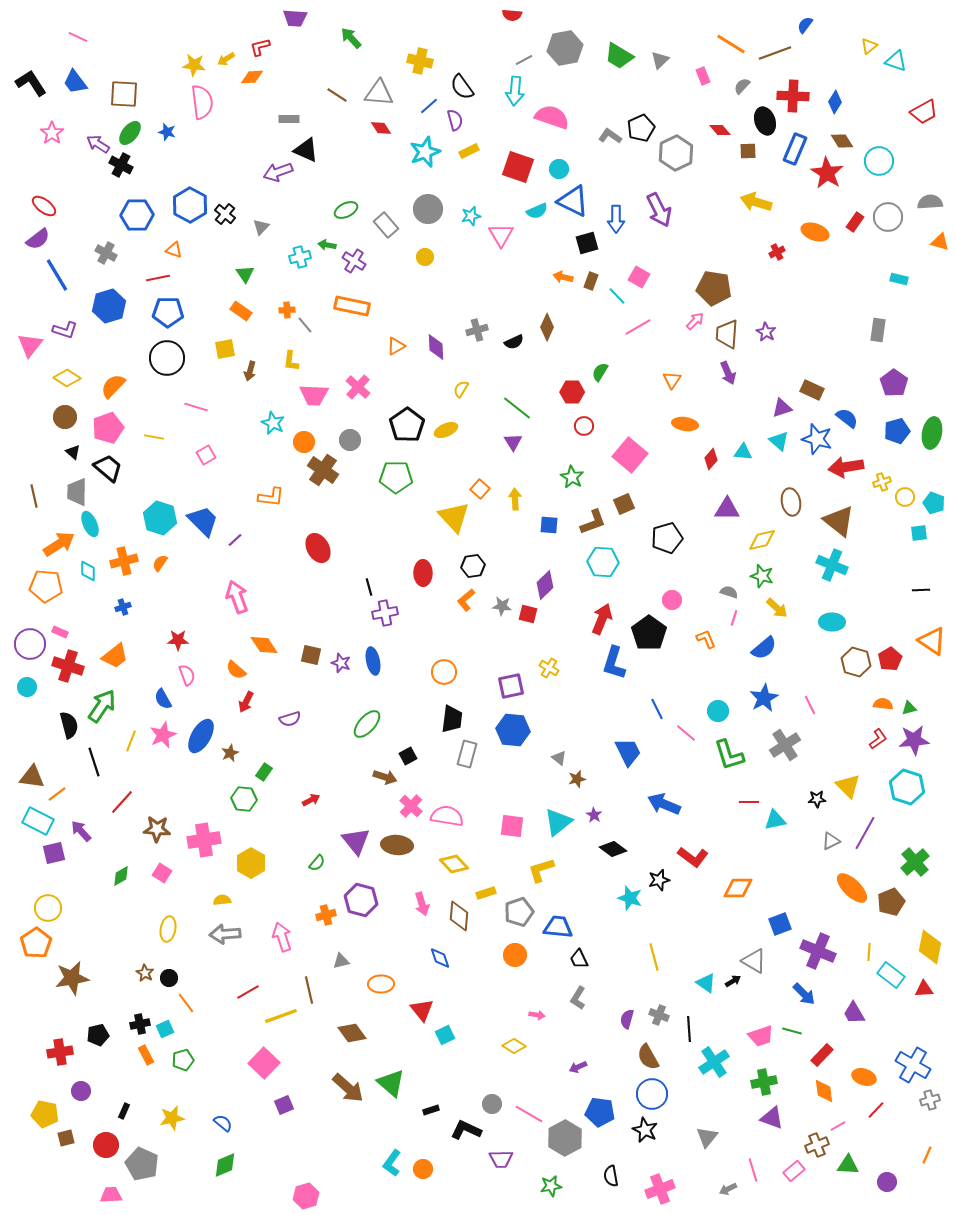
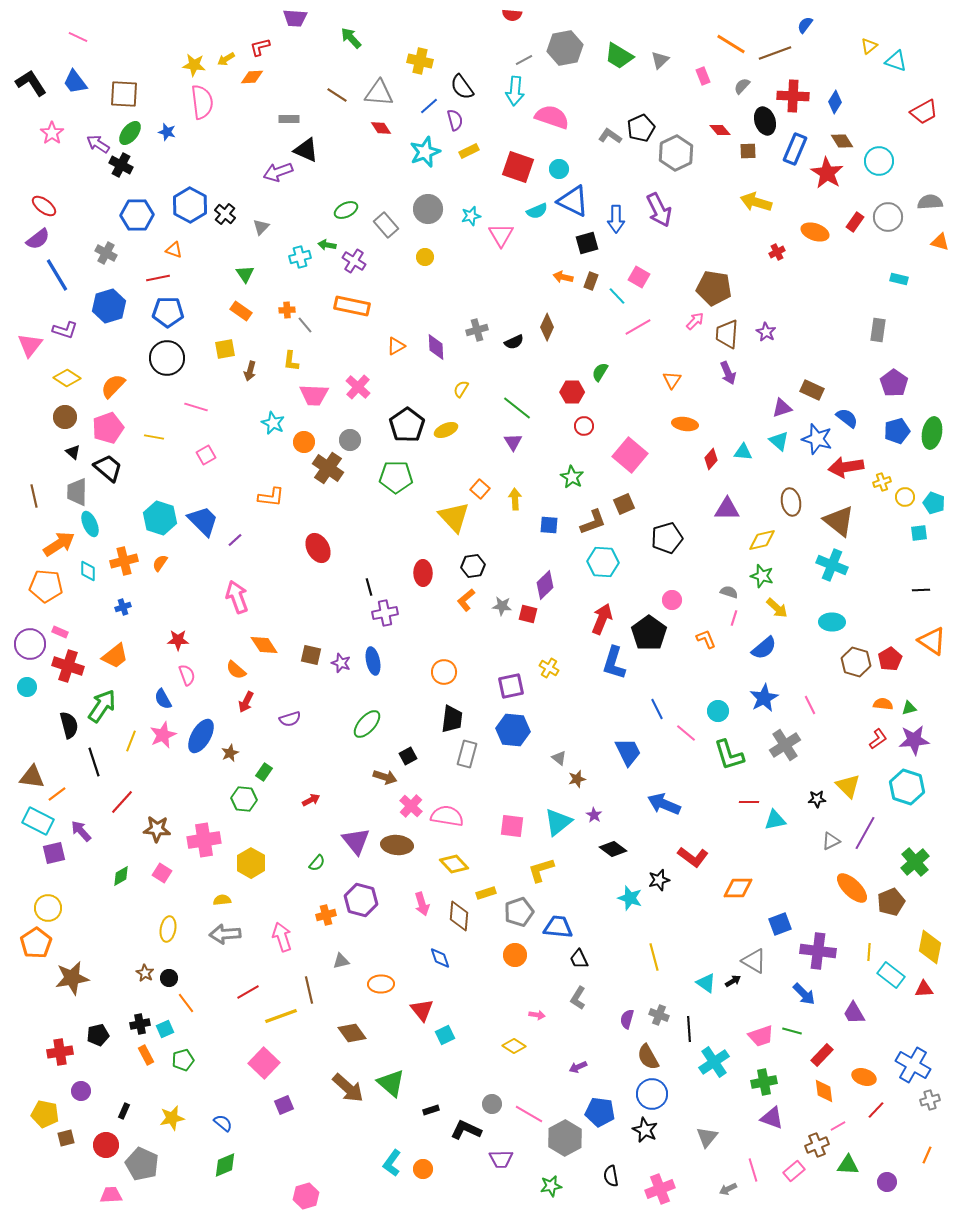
brown cross at (323, 470): moved 5 px right, 2 px up
purple cross at (818, 951): rotated 16 degrees counterclockwise
